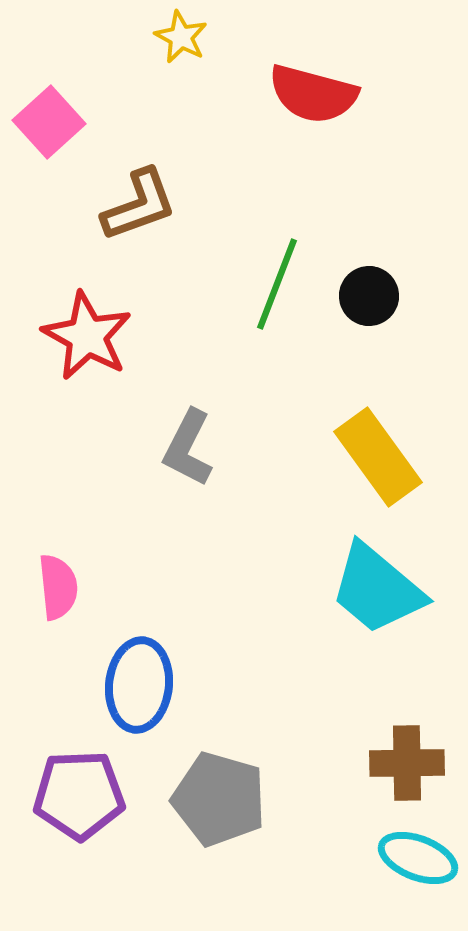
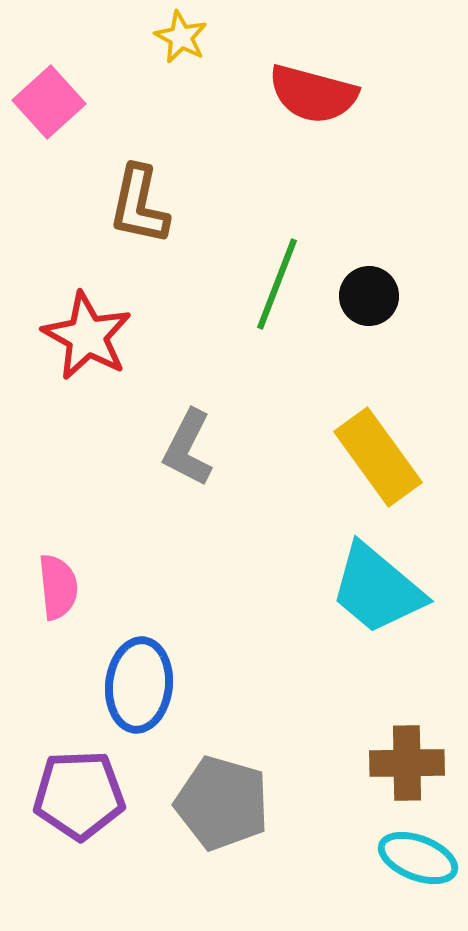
pink square: moved 20 px up
brown L-shape: rotated 122 degrees clockwise
gray pentagon: moved 3 px right, 4 px down
